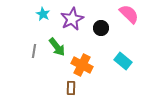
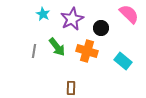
orange cross: moved 5 px right, 14 px up; rotated 10 degrees counterclockwise
